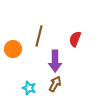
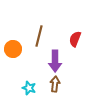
brown arrow: rotated 21 degrees counterclockwise
